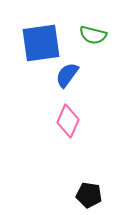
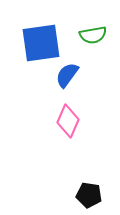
green semicircle: rotated 24 degrees counterclockwise
